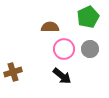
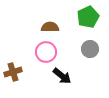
pink circle: moved 18 px left, 3 px down
